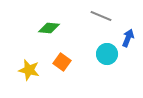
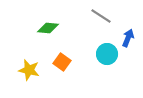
gray line: rotated 10 degrees clockwise
green diamond: moved 1 px left
